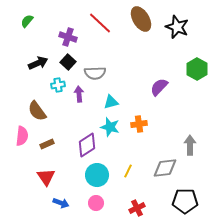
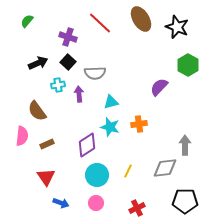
green hexagon: moved 9 px left, 4 px up
gray arrow: moved 5 px left
